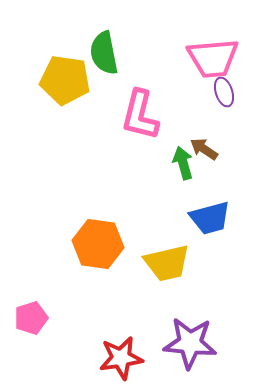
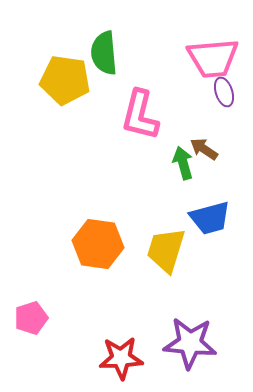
green semicircle: rotated 6 degrees clockwise
yellow trapezoid: moved 1 px left, 13 px up; rotated 120 degrees clockwise
red star: rotated 6 degrees clockwise
